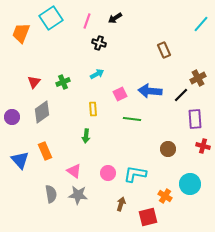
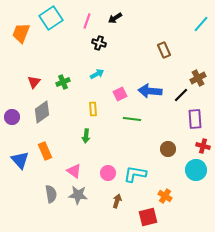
cyan circle: moved 6 px right, 14 px up
brown arrow: moved 4 px left, 3 px up
